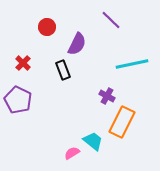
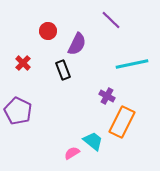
red circle: moved 1 px right, 4 px down
purple pentagon: moved 11 px down
